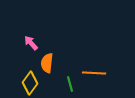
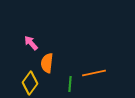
orange line: rotated 15 degrees counterclockwise
green line: rotated 21 degrees clockwise
